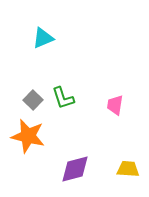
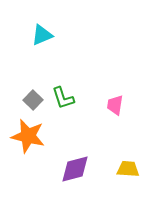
cyan triangle: moved 1 px left, 3 px up
